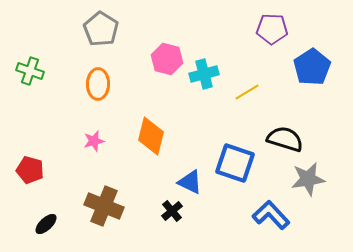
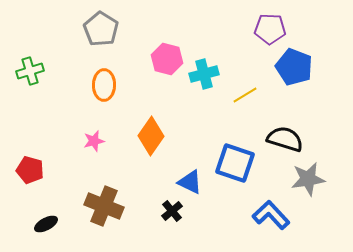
purple pentagon: moved 2 px left
blue pentagon: moved 18 px left; rotated 18 degrees counterclockwise
green cross: rotated 36 degrees counterclockwise
orange ellipse: moved 6 px right, 1 px down
yellow line: moved 2 px left, 3 px down
orange diamond: rotated 21 degrees clockwise
black ellipse: rotated 15 degrees clockwise
